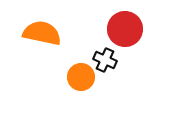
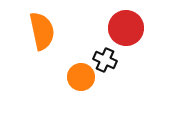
red circle: moved 1 px right, 1 px up
orange semicircle: moved 2 px up; rotated 66 degrees clockwise
